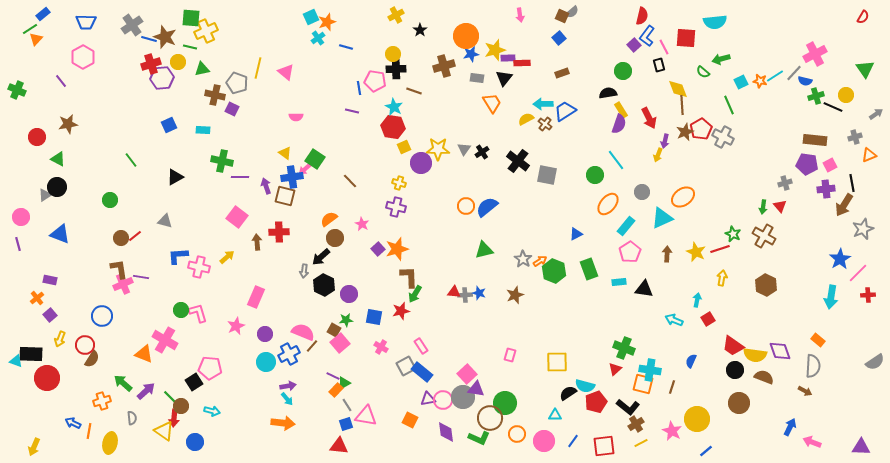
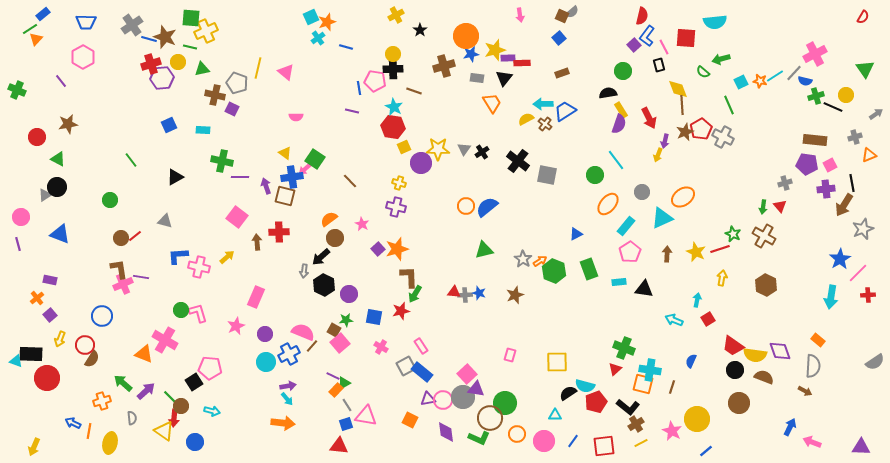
black cross at (396, 69): moved 3 px left
